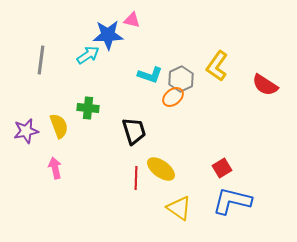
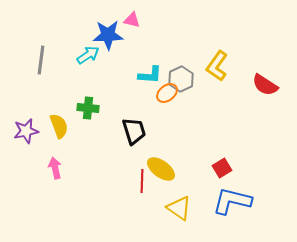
cyan L-shape: rotated 15 degrees counterclockwise
orange ellipse: moved 6 px left, 4 px up
red line: moved 6 px right, 3 px down
